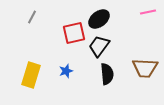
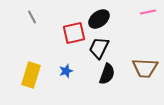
gray line: rotated 56 degrees counterclockwise
black trapezoid: moved 2 px down; rotated 10 degrees counterclockwise
black semicircle: rotated 25 degrees clockwise
